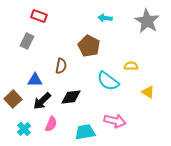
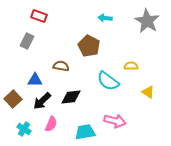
brown semicircle: rotated 91 degrees counterclockwise
cyan cross: rotated 16 degrees counterclockwise
